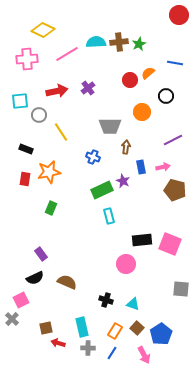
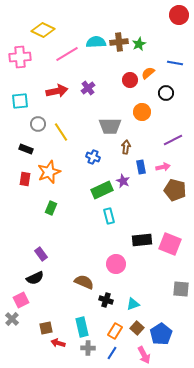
pink cross at (27, 59): moved 7 px left, 2 px up
black circle at (166, 96): moved 3 px up
gray circle at (39, 115): moved 1 px left, 9 px down
orange star at (49, 172): rotated 10 degrees counterclockwise
pink circle at (126, 264): moved 10 px left
brown semicircle at (67, 282): moved 17 px right
cyan triangle at (133, 304): rotated 40 degrees counterclockwise
